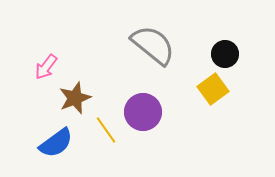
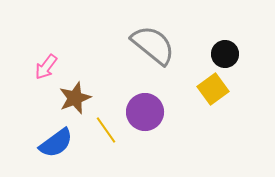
purple circle: moved 2 px right
